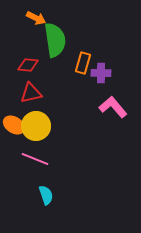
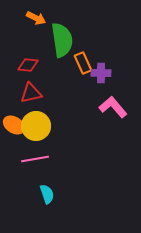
green semicircle: moved 7 px right
orange rectangle: rotated 40 degrees counterclockwise
pink line: rotated 32 degrees counterclockwise
cyan semicircle: moved 1 px right, 1 px up
